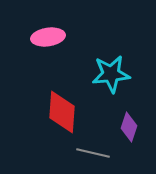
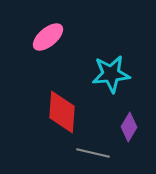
pink ellipse: rotated 32 degrees counterclockwise
purple diamond: rotated 12 degrees clockwise
